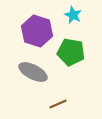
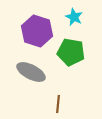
cyan star: moved 1 px right, 2 px down
gray ellipse: moved 2 px left
brown line: rotated 60 degrees counterclockwise
